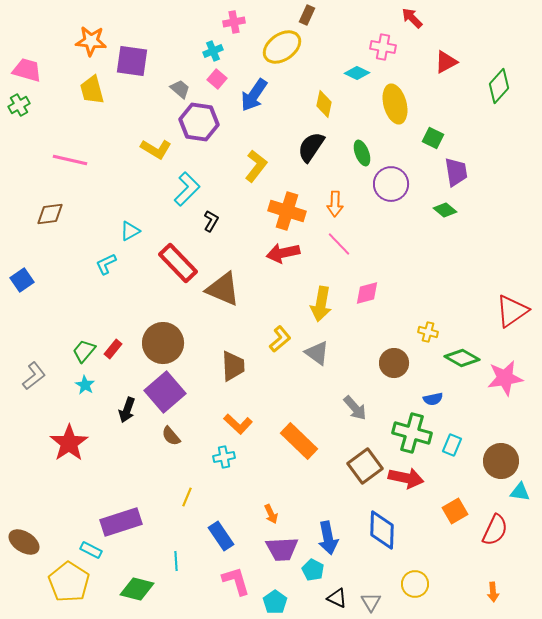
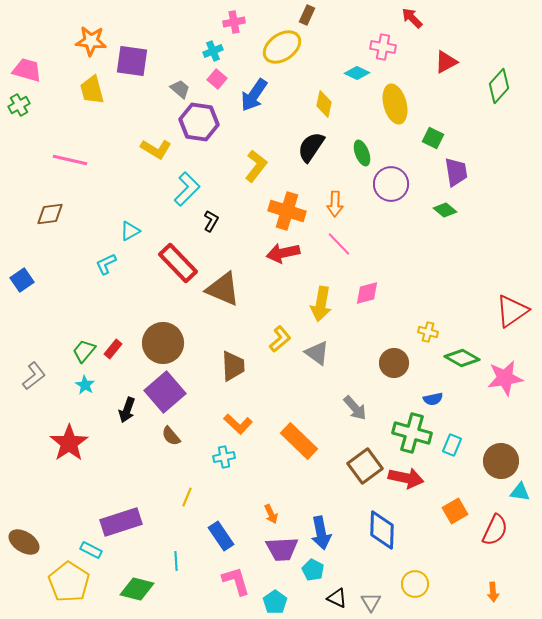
blue arrow at (328, 538): moved 7 px left, 5 px up
